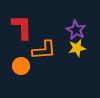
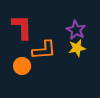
orange circle: moved 1 px right
